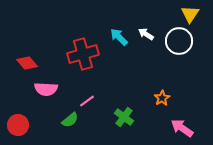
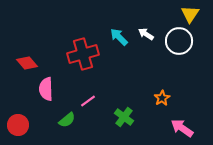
pink semicircle: rotated 85 degrees clockwise
pink line: moved 1 px right
green semicircle: moved 3 px left
